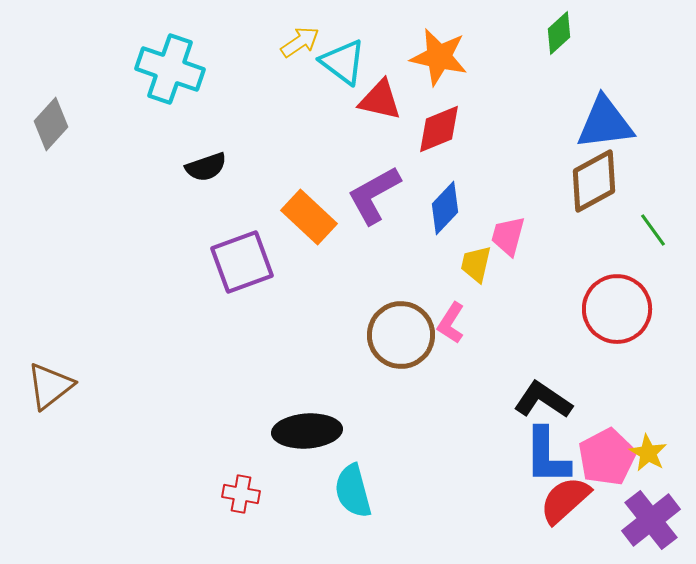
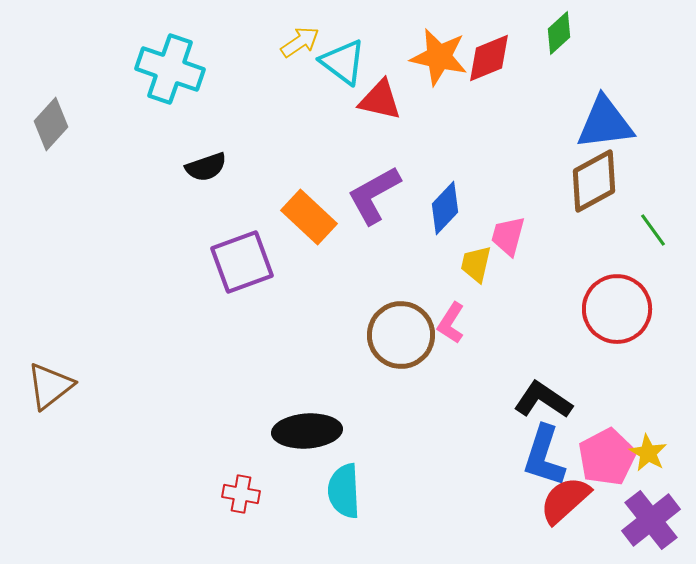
red diamond: moved 50 px right, 71 px up
blue L-shape: moved 3 px left; rotated 18 degrees clockwise
cyan semicircle: moved 9 px left; rotated 12 degrees clockwise
